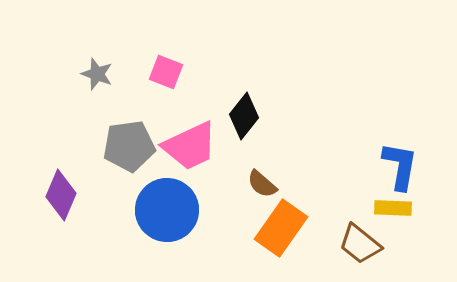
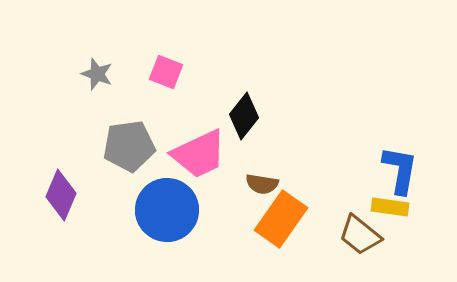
pink trapezoid: moved 9 px right, 8 px down
blue L-shape: moved 4 px down
brown semicircle: rotated 32 degrees counterclockwise
yellow rectangle: moved 3 px left, 1 px up; rotated 6 degrees clockwise
orange rectangle: moved 9 px up
brown trapezoid: moved 9 px up
